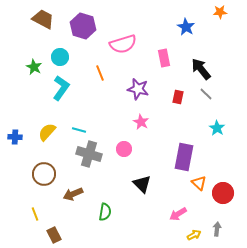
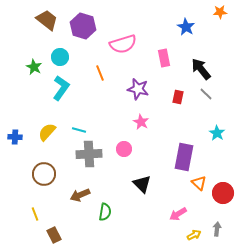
brown trapezoid: moved 4 px right, 1 px down; rotated 10 degrees clockwise
cyan star: moved 5 px down
gray cross: rotated 20 degrees counterclockwise
brown arrow: moved 7 px right, 1 px down
